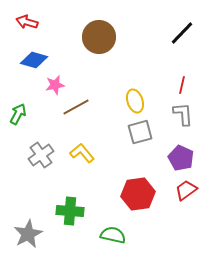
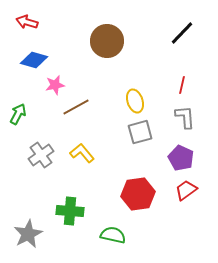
brown circle: moved 8 px right, 4 px down
gray L-shape: moved 2 px right, 3 px down
